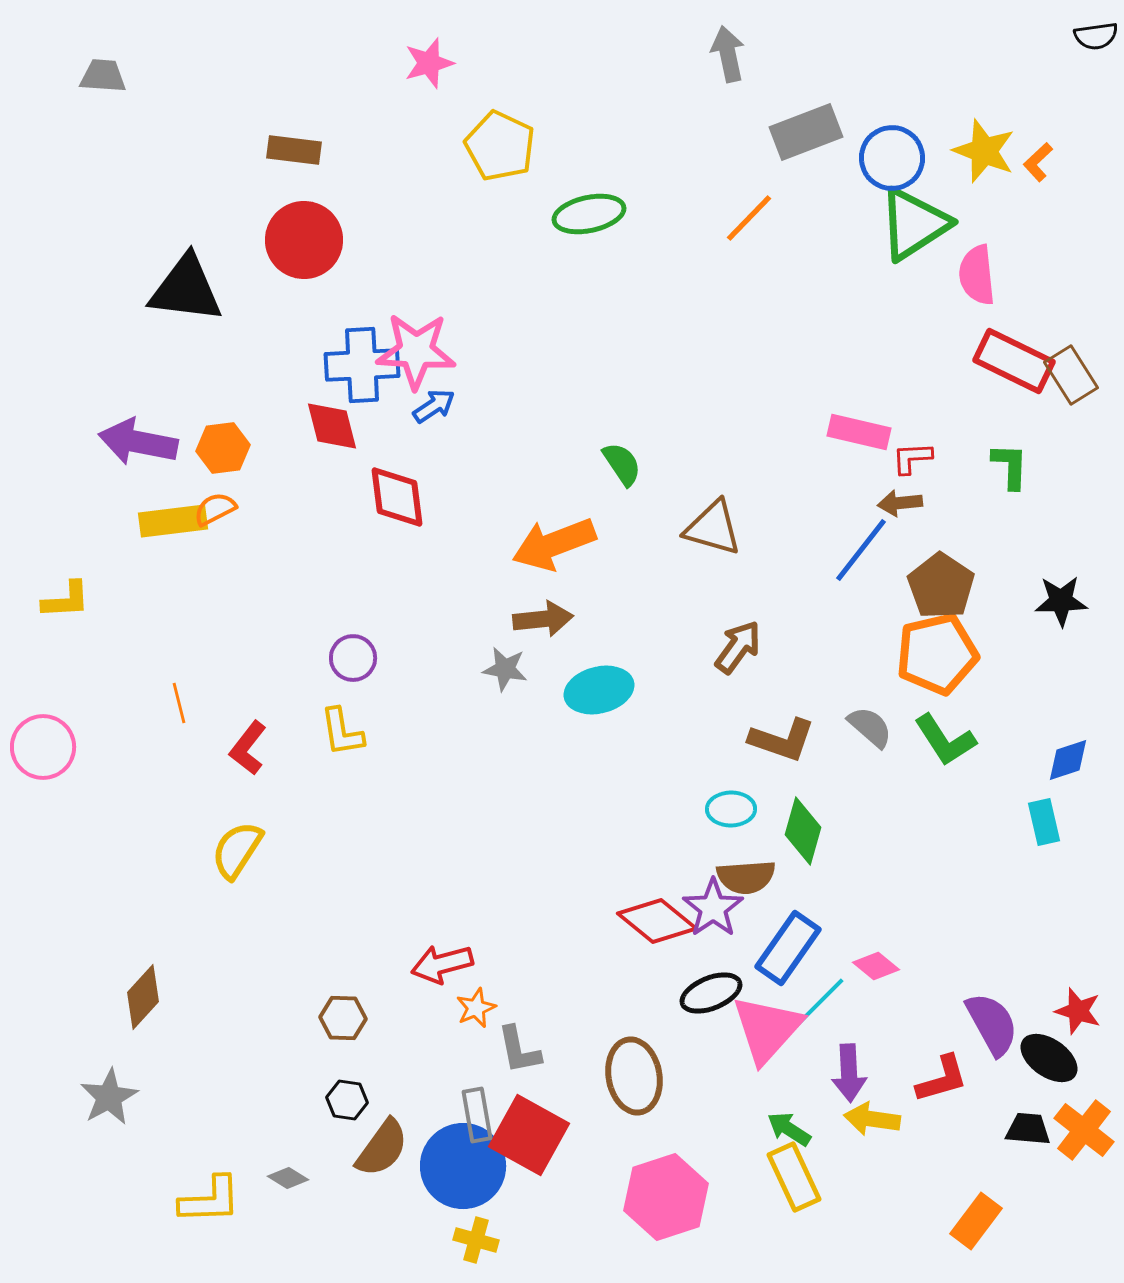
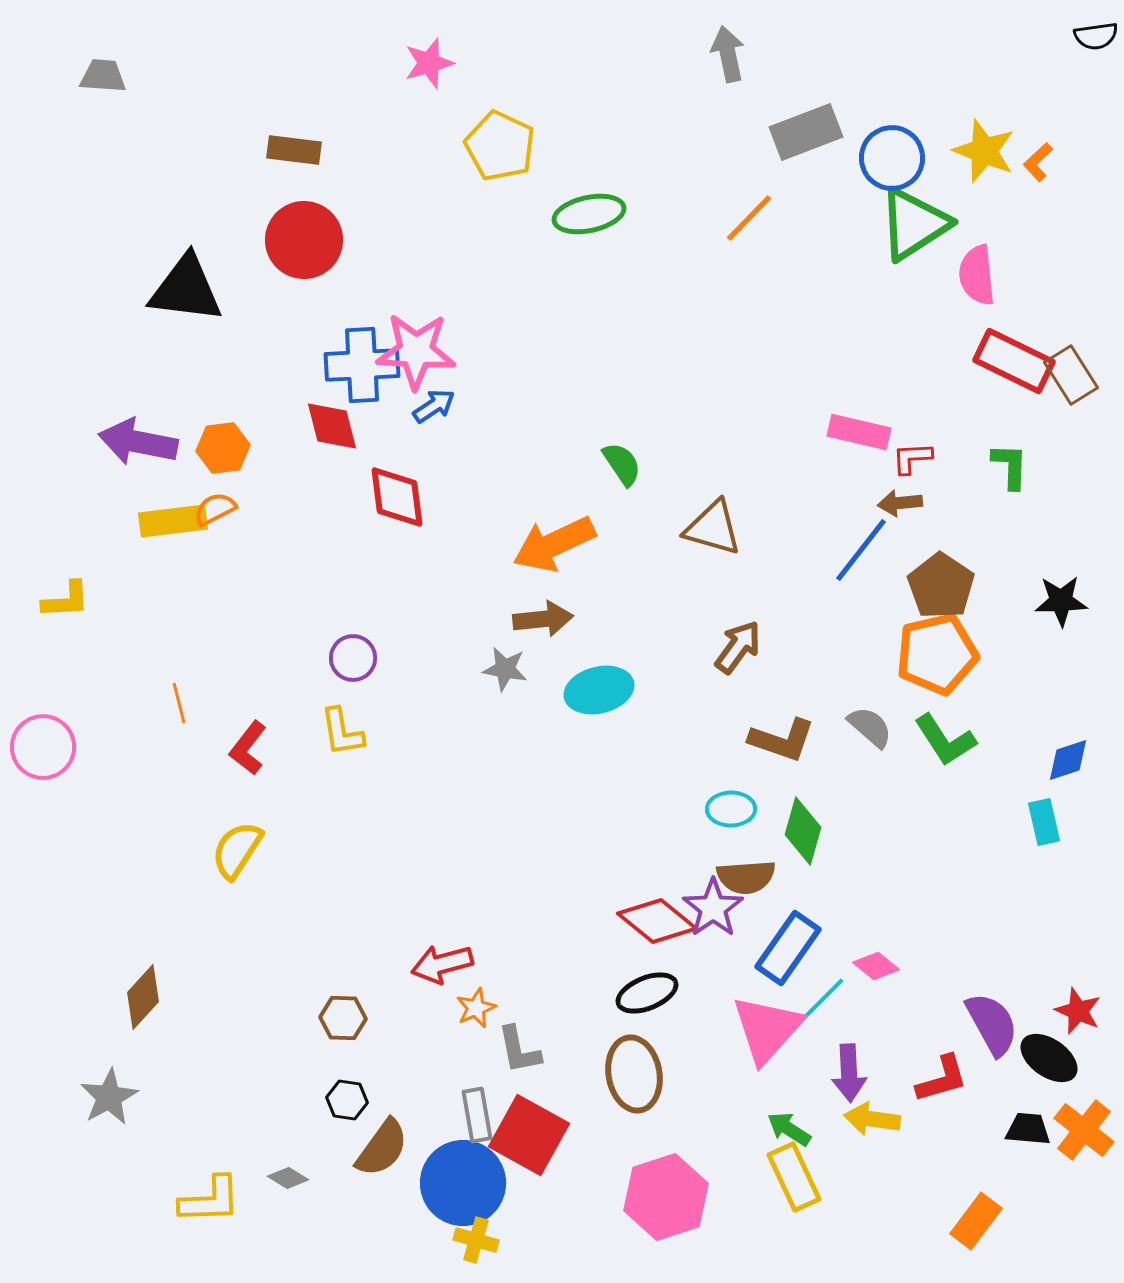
orange arrow at (554, 544): rotated 4 degrees counterclockwise
black ellipse at (711, 993): moved 64 px left
red star at (1078, 1011): rotated 6 degrees clockwise
brown ellipse at (634, 1076): moved 2 px up
blue circle at (463, 1166): moved 17 px down
